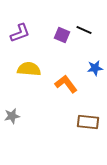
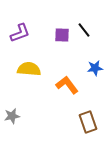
black line: rotated 28 degrees clockwise
purple square: rotated 21 degrees counterclockwise
orange L-shape: moved 1 px right, 1 px down
brown rectangle: rotated 65 degrees clockwise
